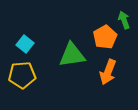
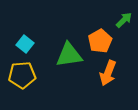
green arrow: rotated 66 degrees clockwise
orange pentagon: moved 5 px left, 4 px down
green triangle: moved 3 px left
orange arrow: moved 1 px down
